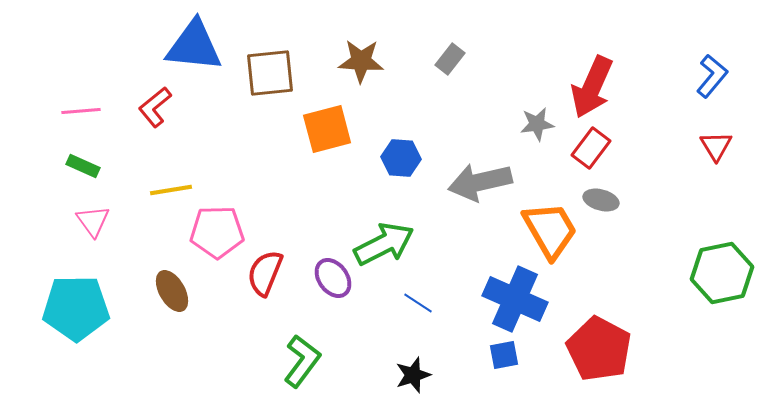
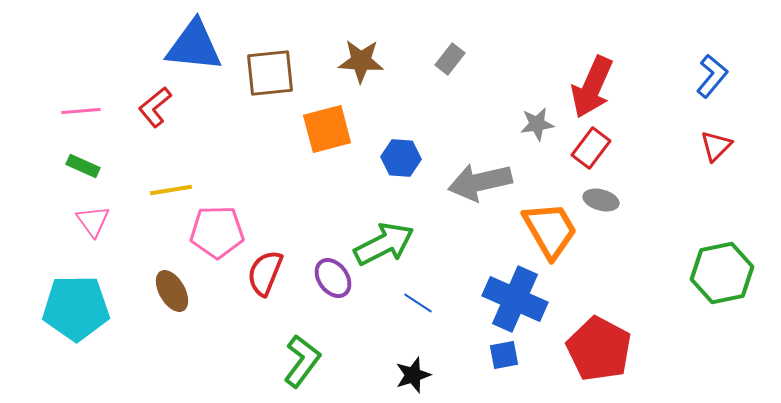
red triangle: rotated 16 degrees clockwise
